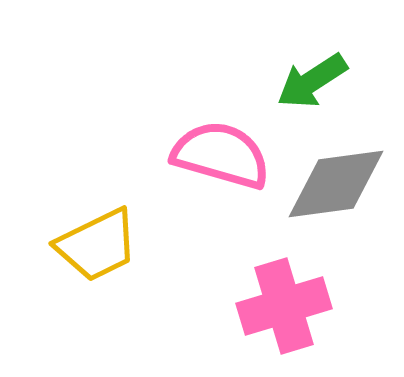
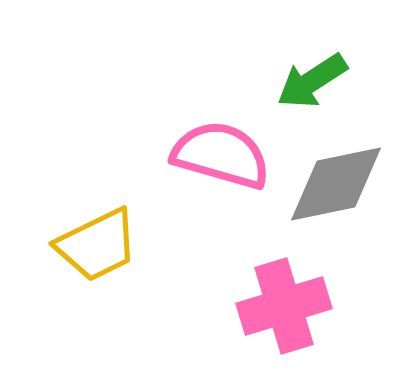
gray diamond: rotated 4 degrees counterclockwise
